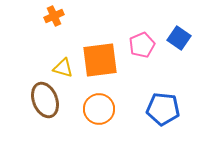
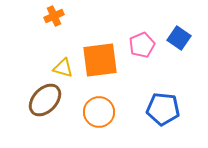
brown ellipse: rotated 64 degrees clockwise
orange circle: moved 3 px down
